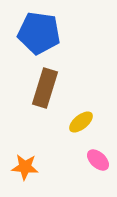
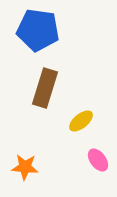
blue pentagon: moved 1 px left, 3 px up
yellow ellipse: moved 1 px up
pink ellipse: rotated 10 degrees clockwise
